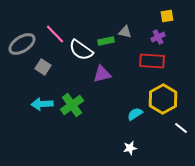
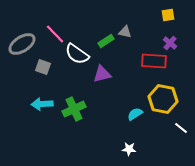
yellow square: moved 1 px right, 1 px up
purple cross: moved 12 px right, 6 px down; rotated 24 degrees counterclockwise
green rectangle: rotated 21 degrees counterclockwise
white semicircle: moved 4 px left, 4 px down
red rectangle: moved 2 px right
gray square: rotated 14 degrees counterclockwise
yellow hexagon: rotated 20 degrees counterclockwise
green cross: moved 2 px right, 4 px down; rotated 10 degrees clockwise
white star: moved 1 px left, 1 px down; rotated 16 degrees clockwise
